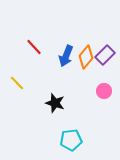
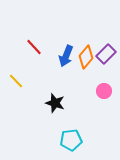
purple rectangle: moved 1 px right, 1 px up
yellow line: moved 1 px left, 2 px up
